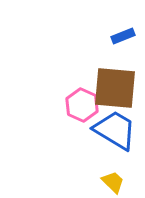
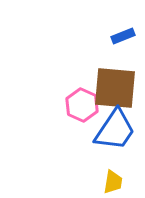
blue trapezoid: rotated 93 degrees clockwise
yellow trapezoid: rotated 55 degrees clockwise
